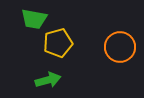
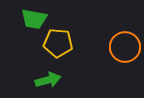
yellow pentagon: rotated 20 degrees clockwise
orange circle: moved 5 px right
